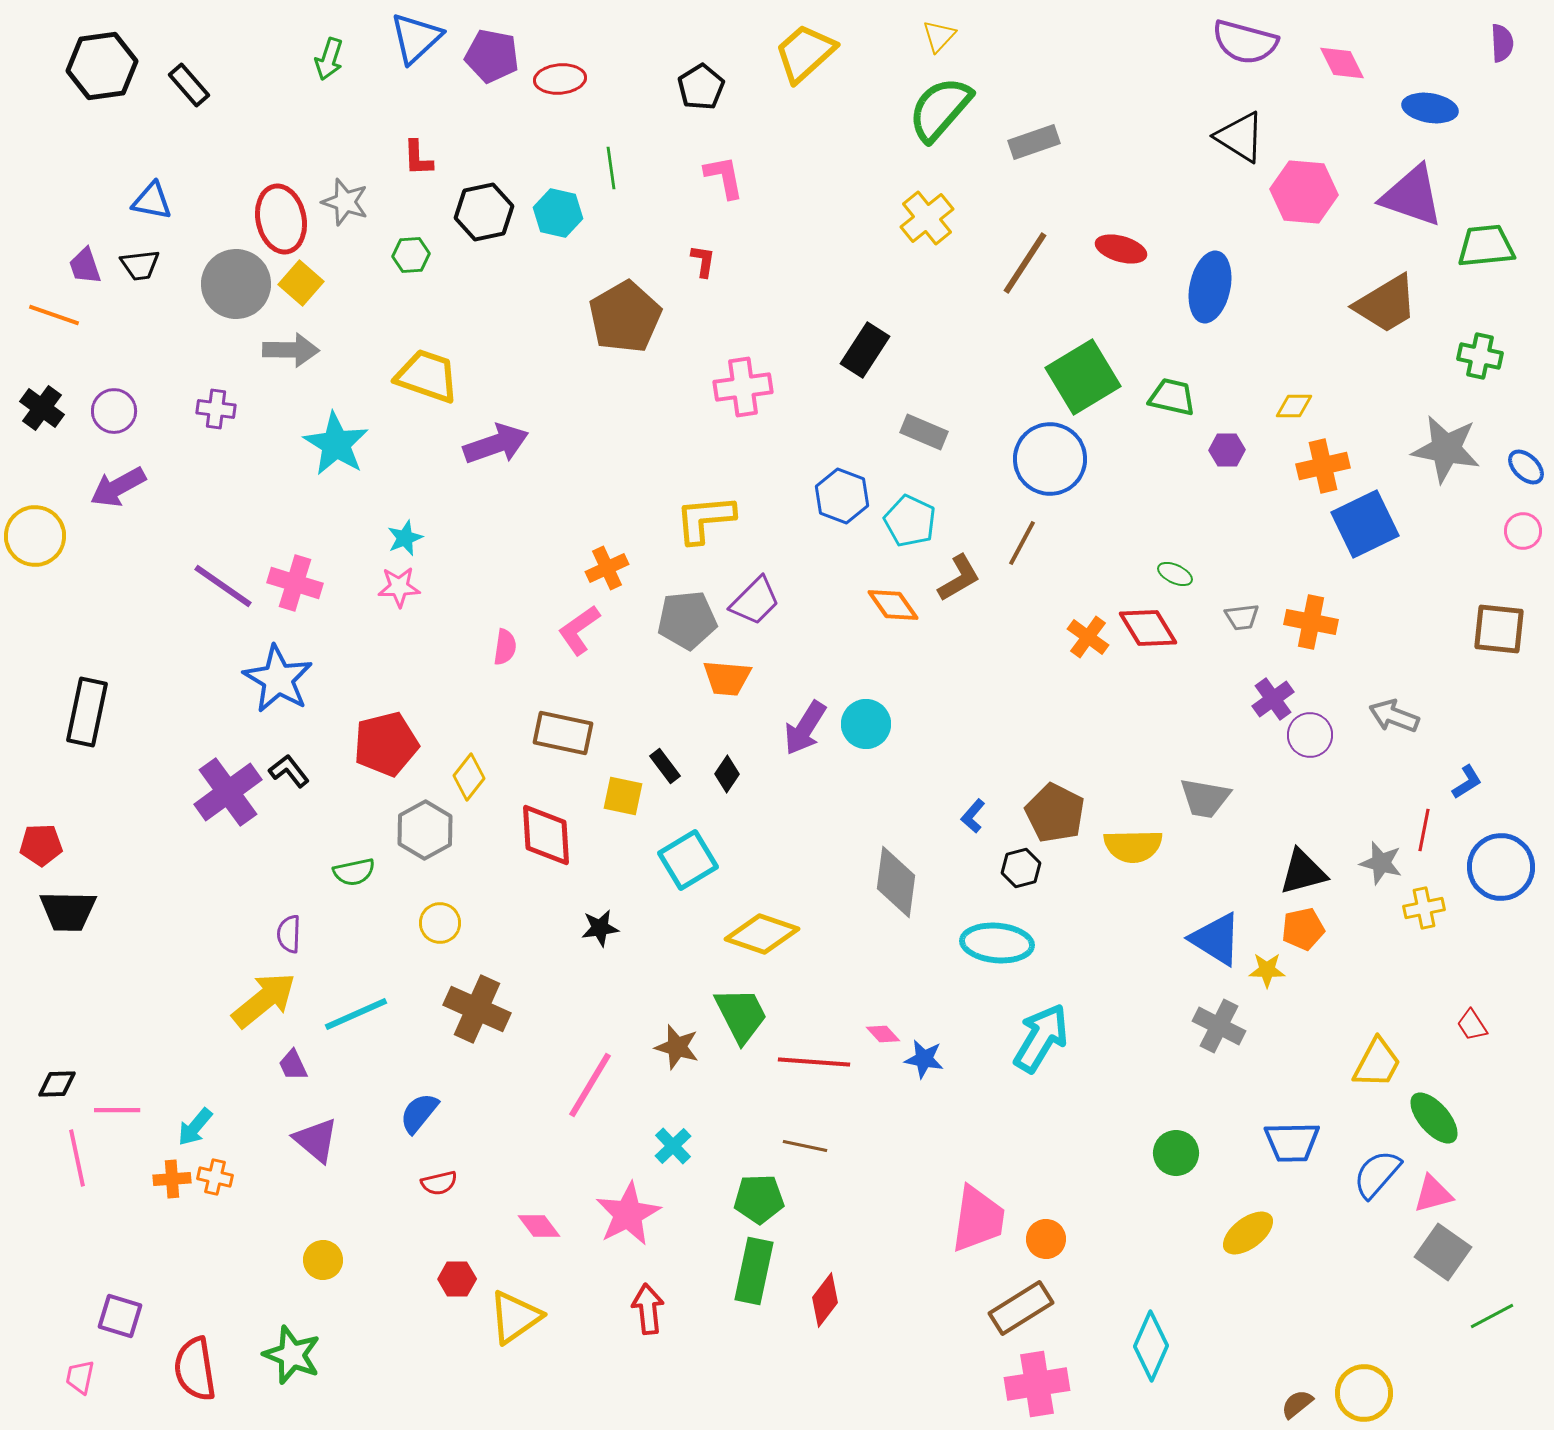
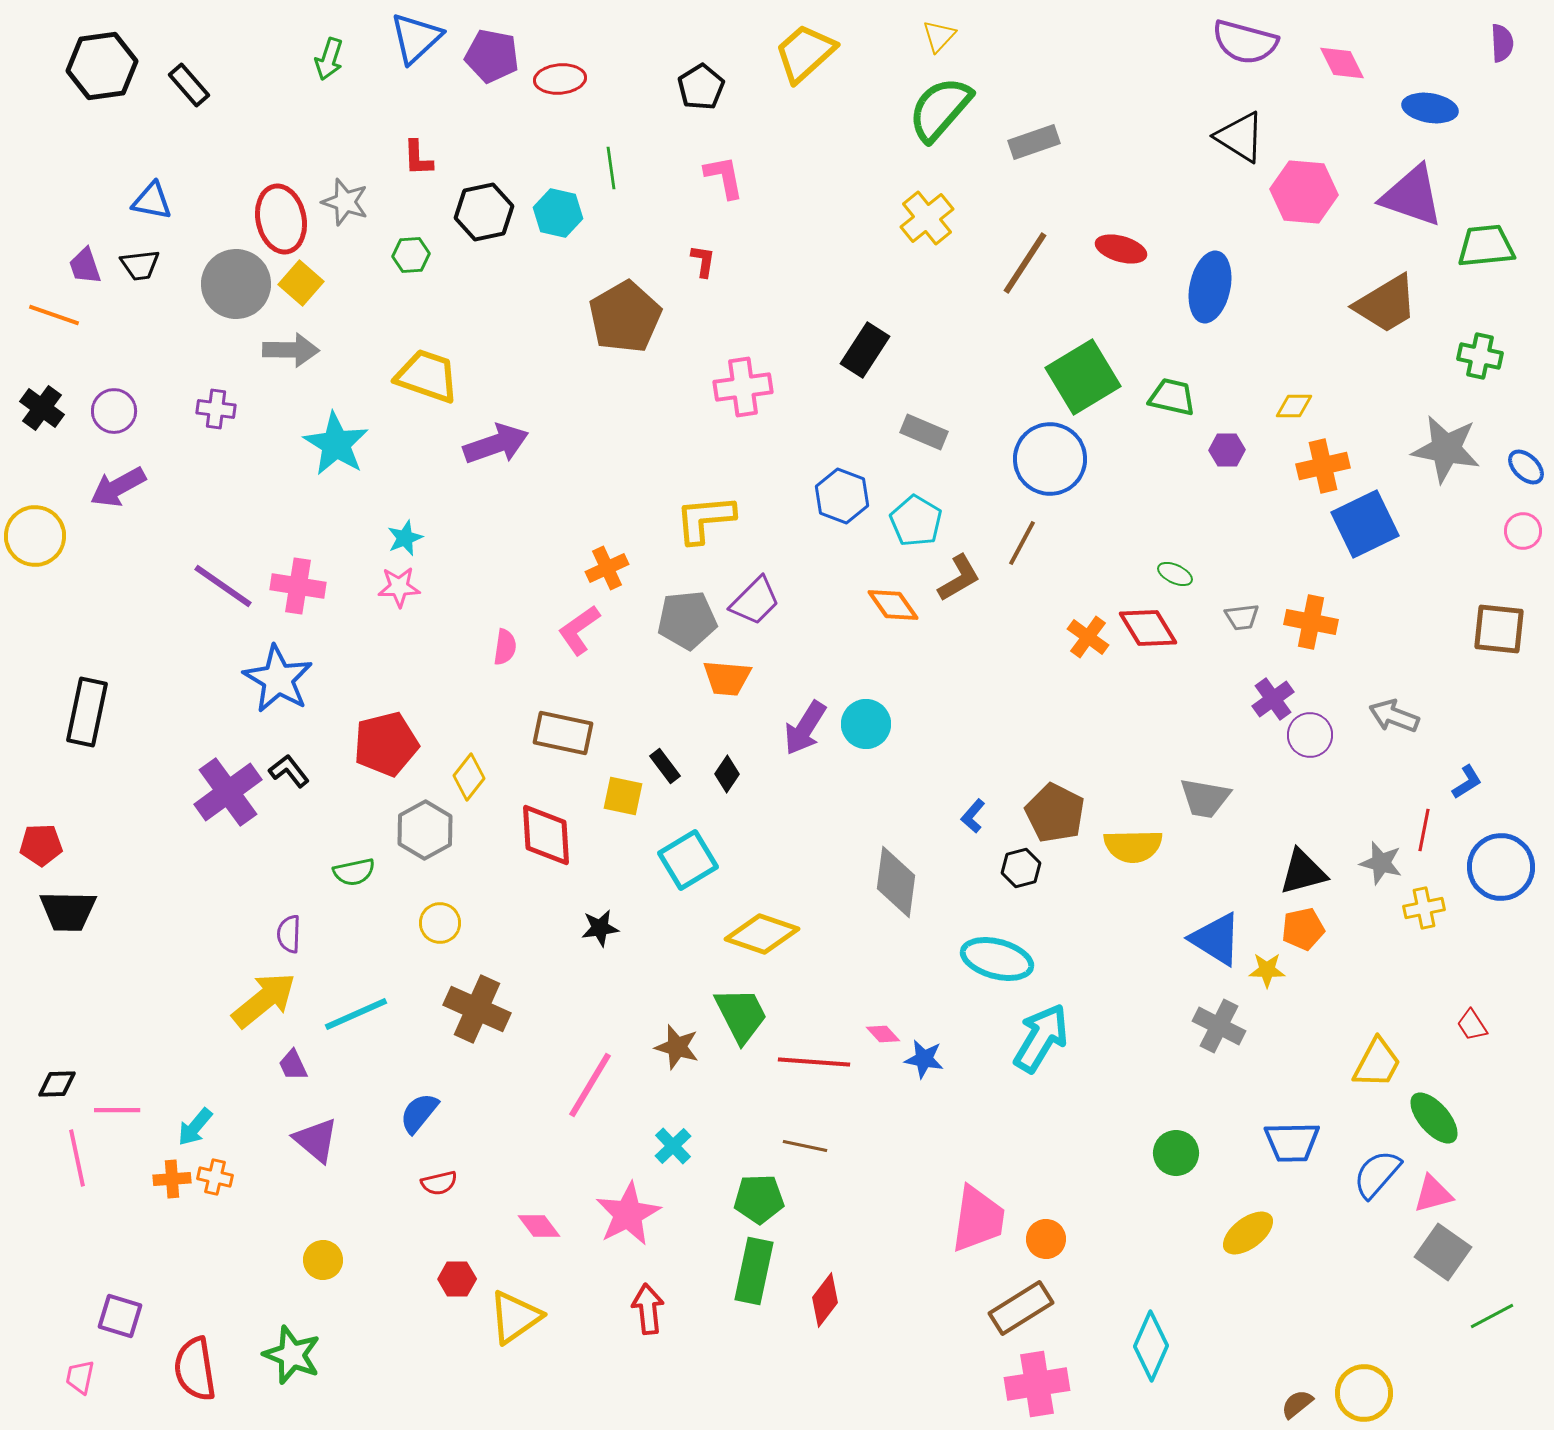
cyan pentagon at (910, 521): moved 6 px right; rotated 6 degrees clockwise
pink cross at (295, 583): moved 3 px right, 3 px down; rotated 8 degrees counterclockwise
cyan ellipse at (997, 943): moved 16 px down; rotated 10 degrees clockwise
